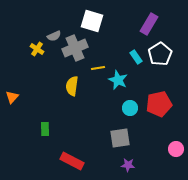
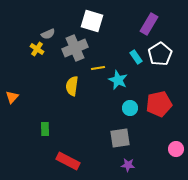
gray semicircle: moved 6 px left, 2 px up
red rectangle: moved 4 px left
